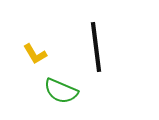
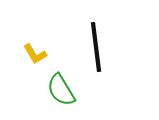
green semicircle: moved 1 px up; rotated 36 degrees clockwise
